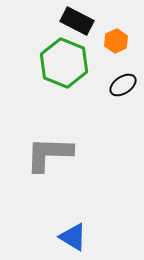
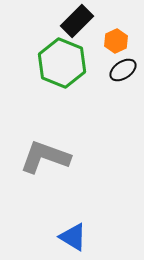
black rectangle: rotated 72 degrees counterclockwise
green hexagon: moved 2 px left
black ellipse: moved 15 px up
gray L-shape: moved 4 px left, 3 px down; rotated 18 degrees clockwise
